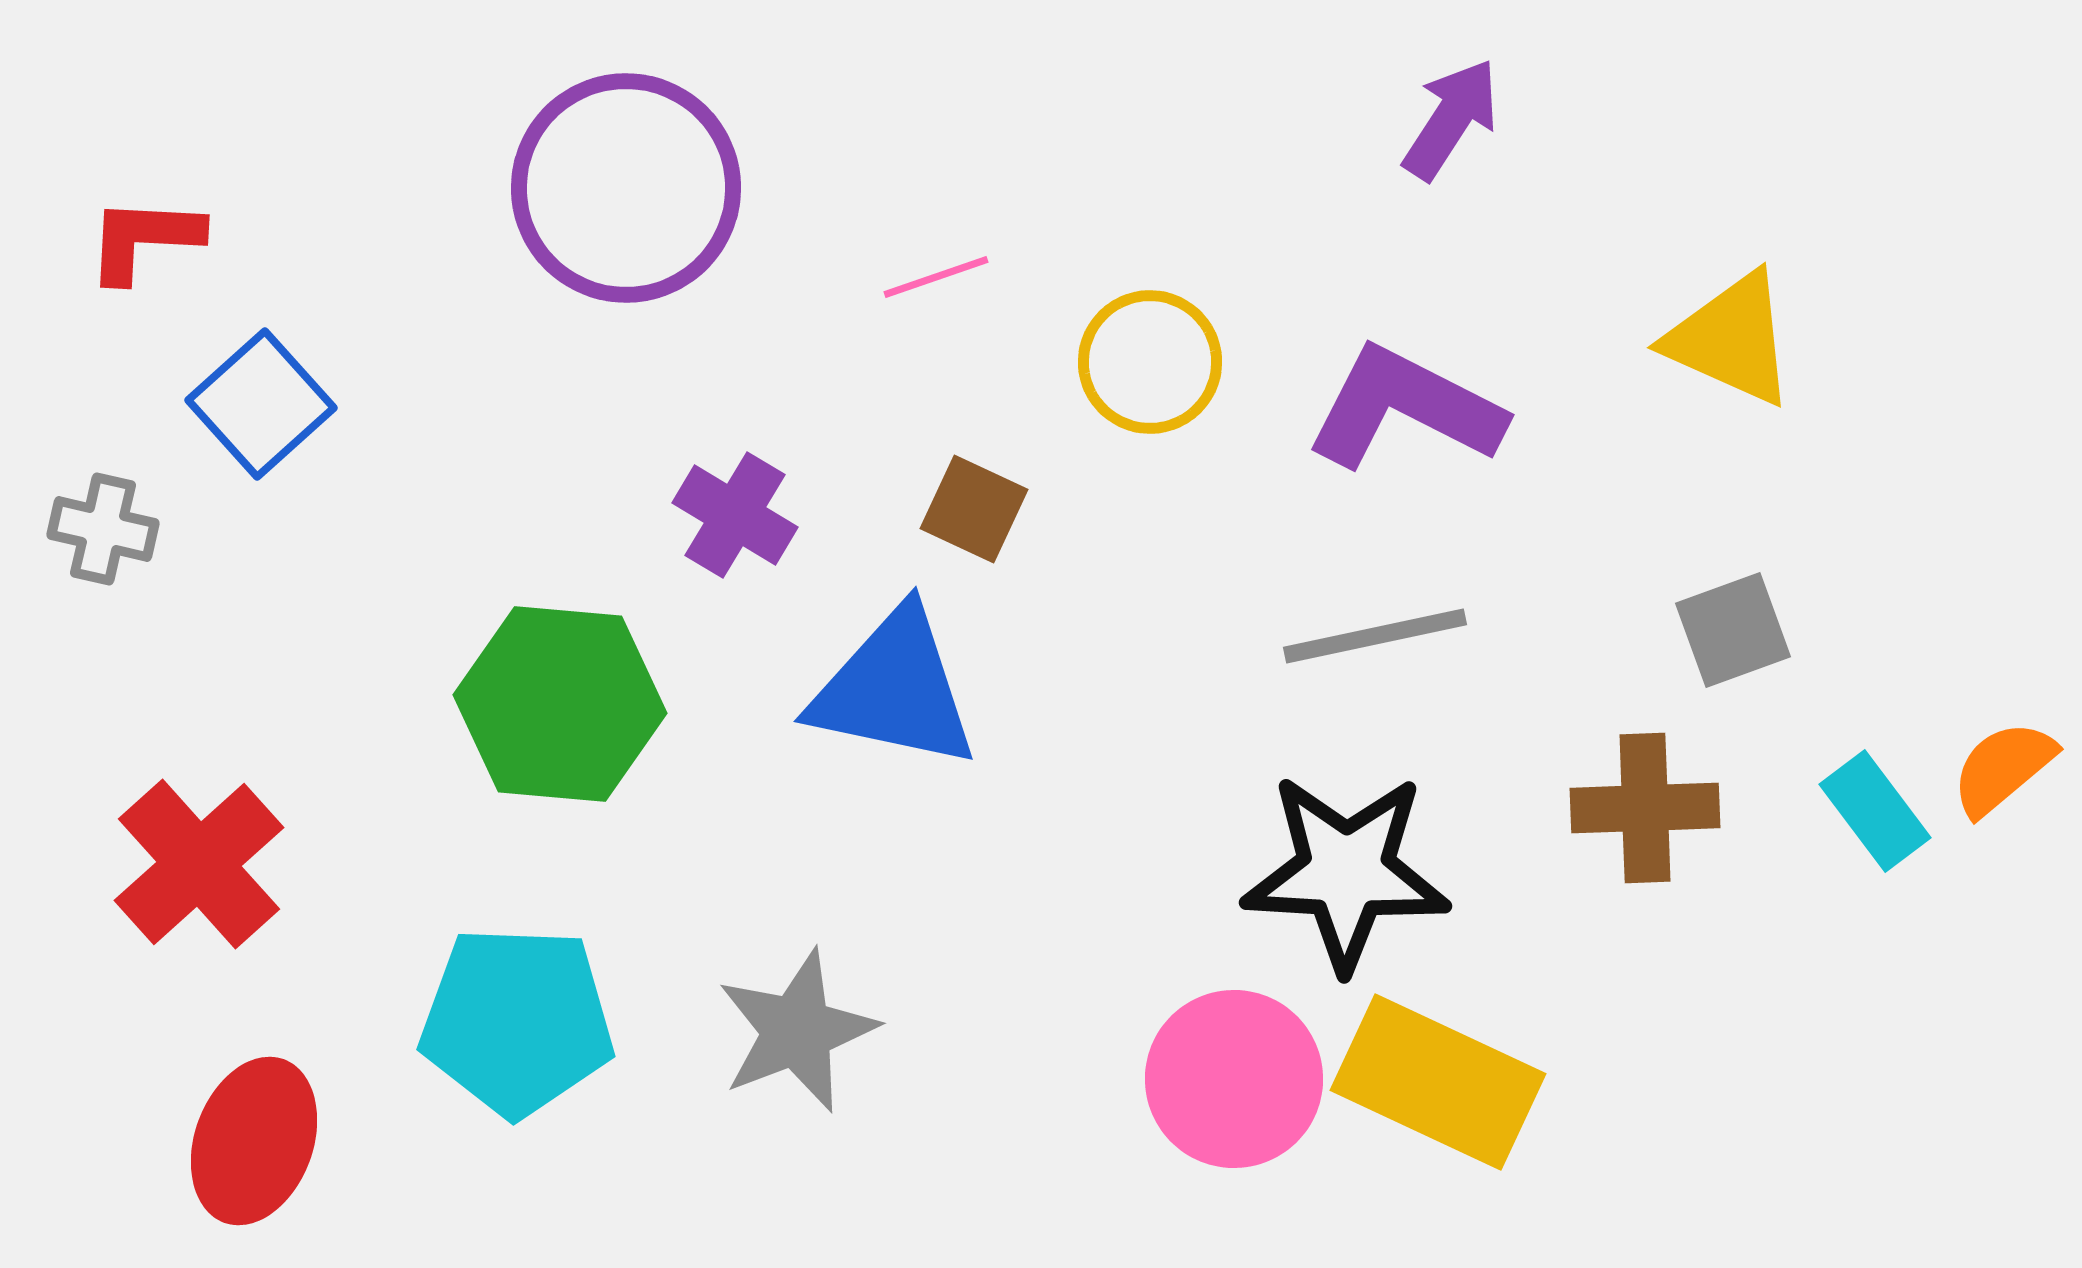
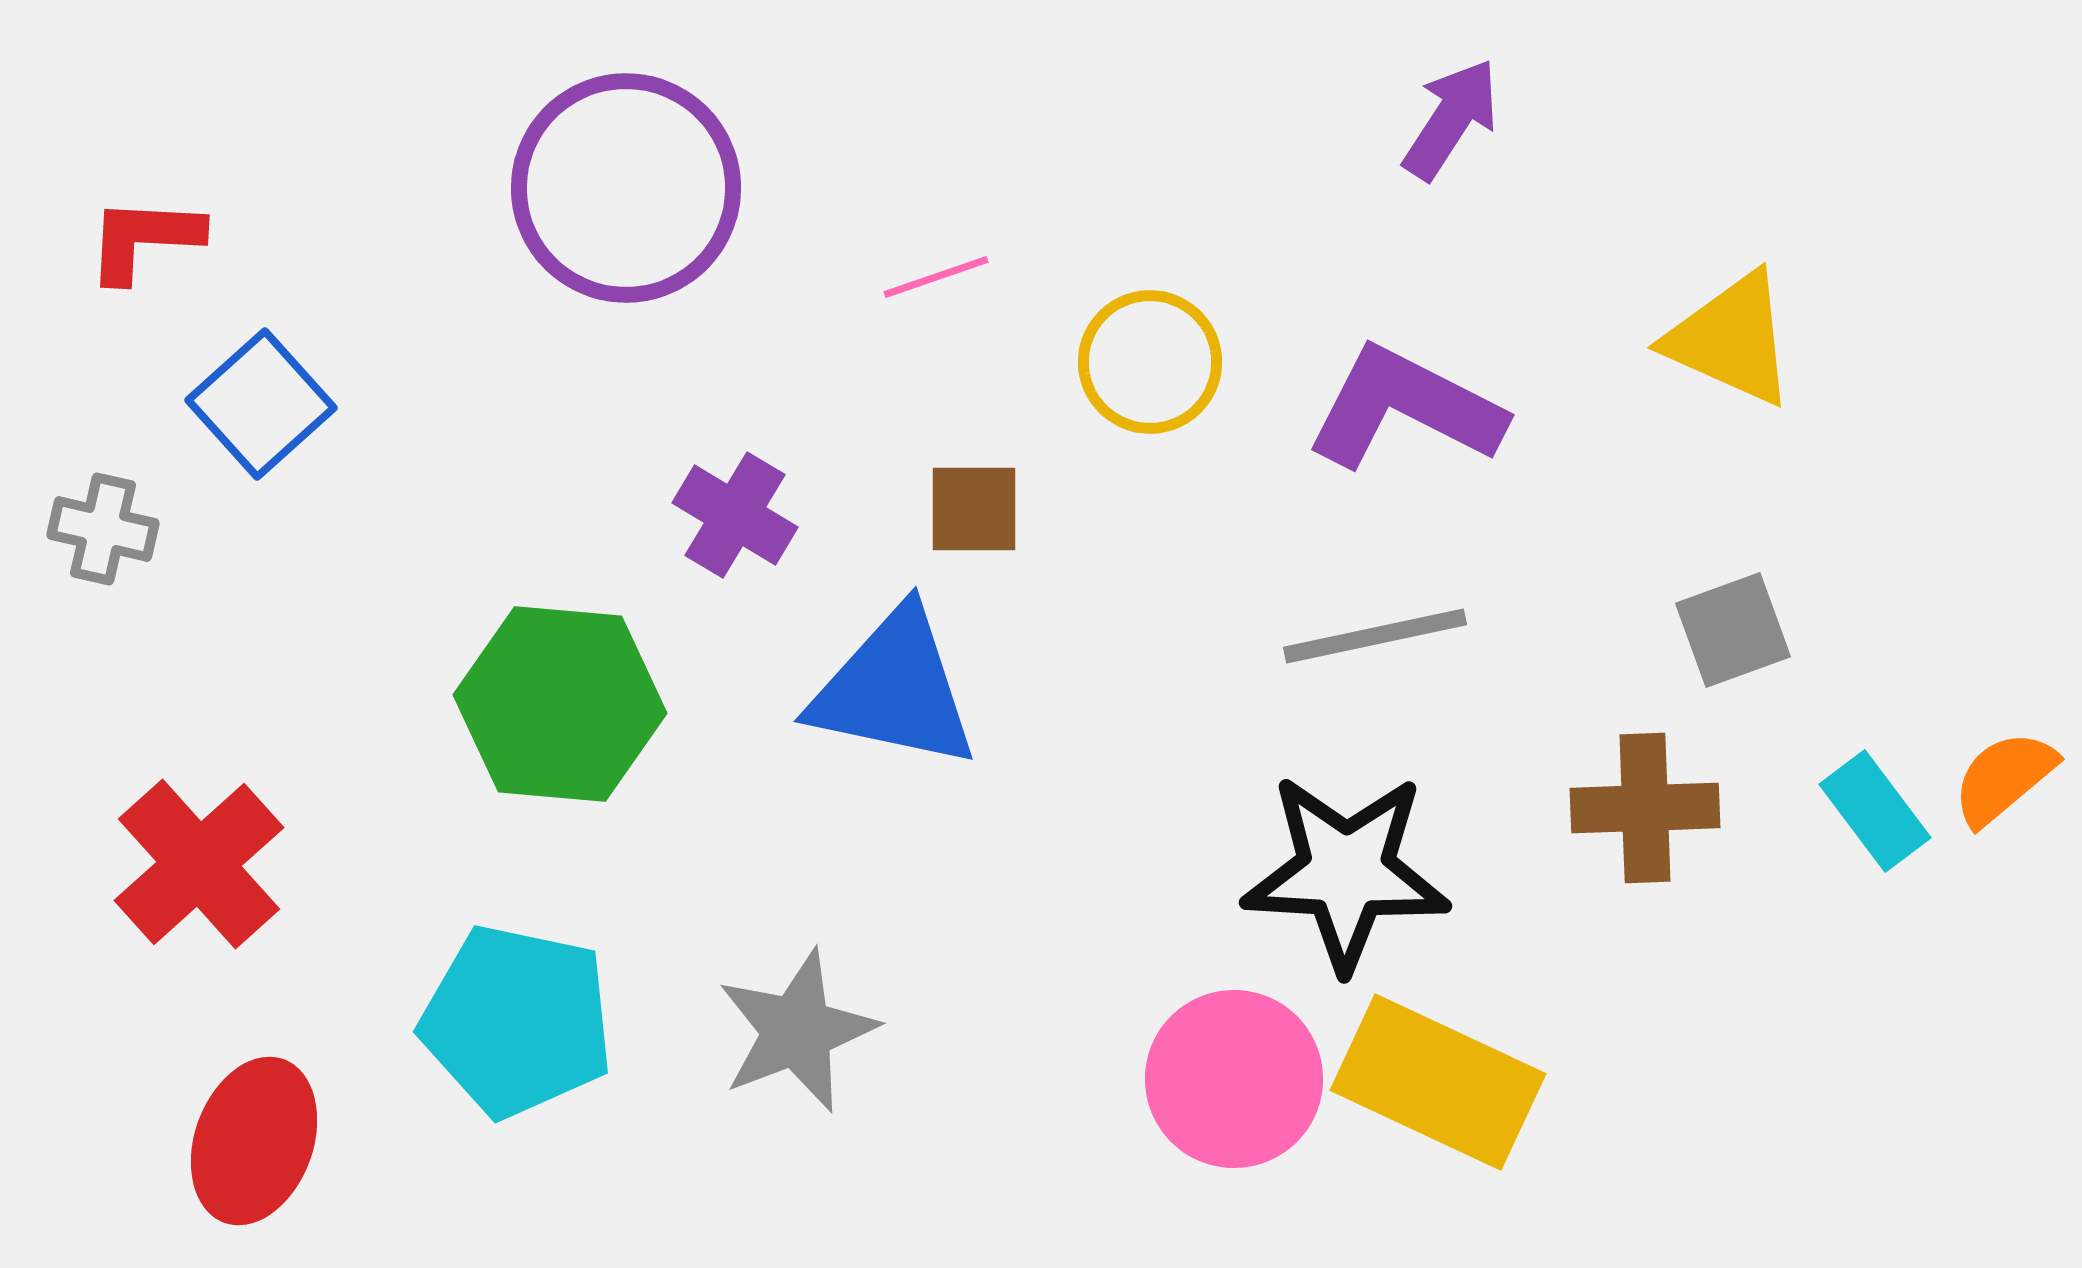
brown square: rotated 25 degrees counterclockwise
orange semicircle: moved 1 px right, 10 px down
cyan pentagon: rotated 10 degrees clockwise
